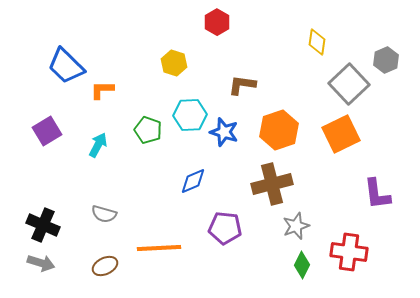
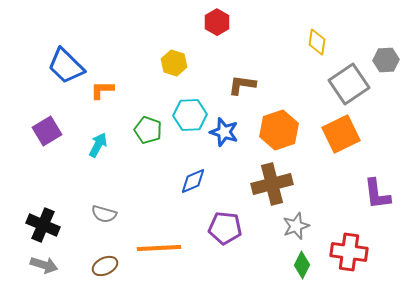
gray hexagon: rotated 20 degrees clockwise
gray square: rotated 9 degrees clockwise
gray arrow: moved 3 px right, 2 px down
